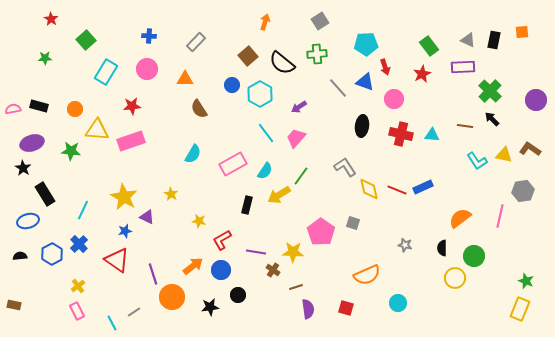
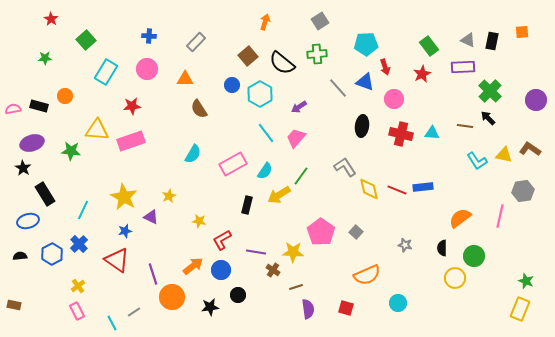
black rectangle at (494, 40): moved 2 px left, 1 px down
orange circle at (75, 109): moved 10 px left, 13 px up
black arrow at (492, 119): moved 4 px left, 1 px up
cyan triangle at (432, 135): moved 2 px up
blue rectangle at (423, 187): rotated 18 degrees clockwise
yellow star at (171, 194): moved 2 px left, 2 px down; rotated 16 degrees clockwise
purple triangle at (147, 217): moved 4 px right
gray square at (353, 223): moved 3 px right, 9 px down; rotated 24 degrees clockwise
